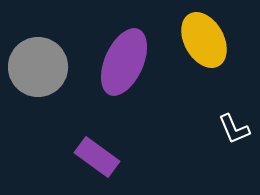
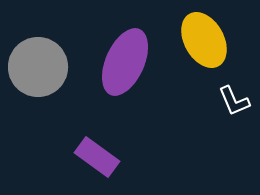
purple ellipse: moved 1 px right
white L-shape: moved 28 px up
